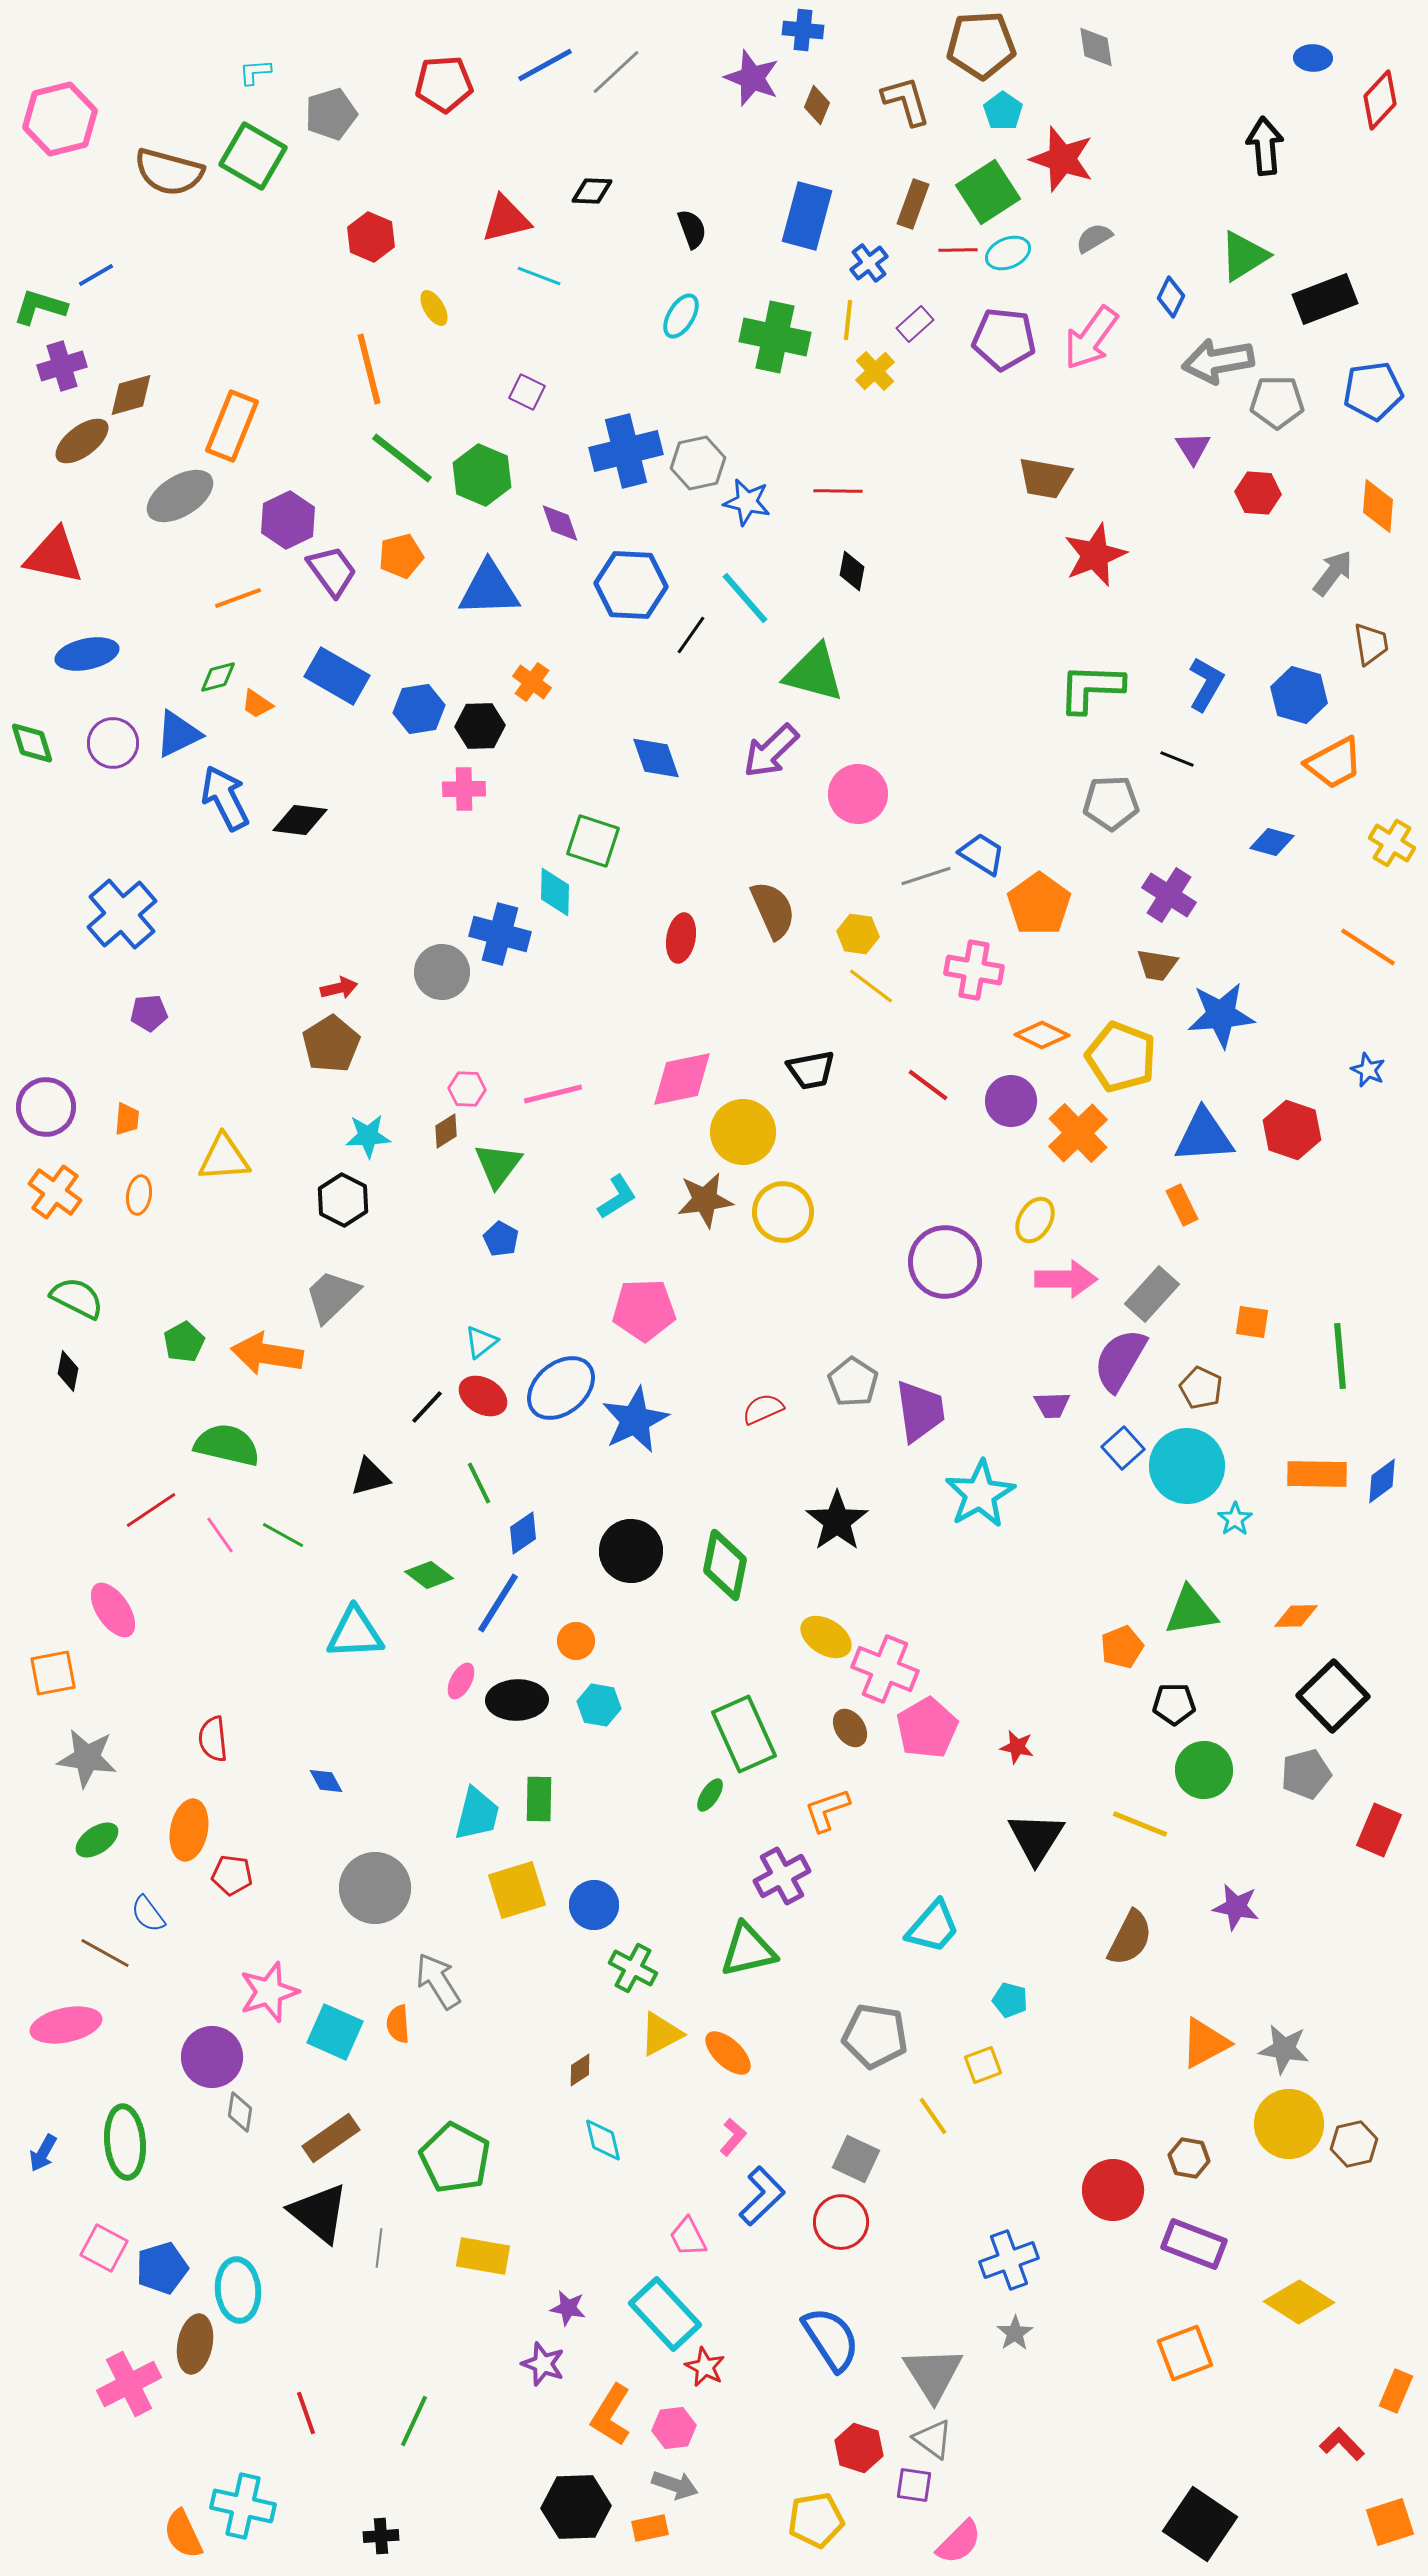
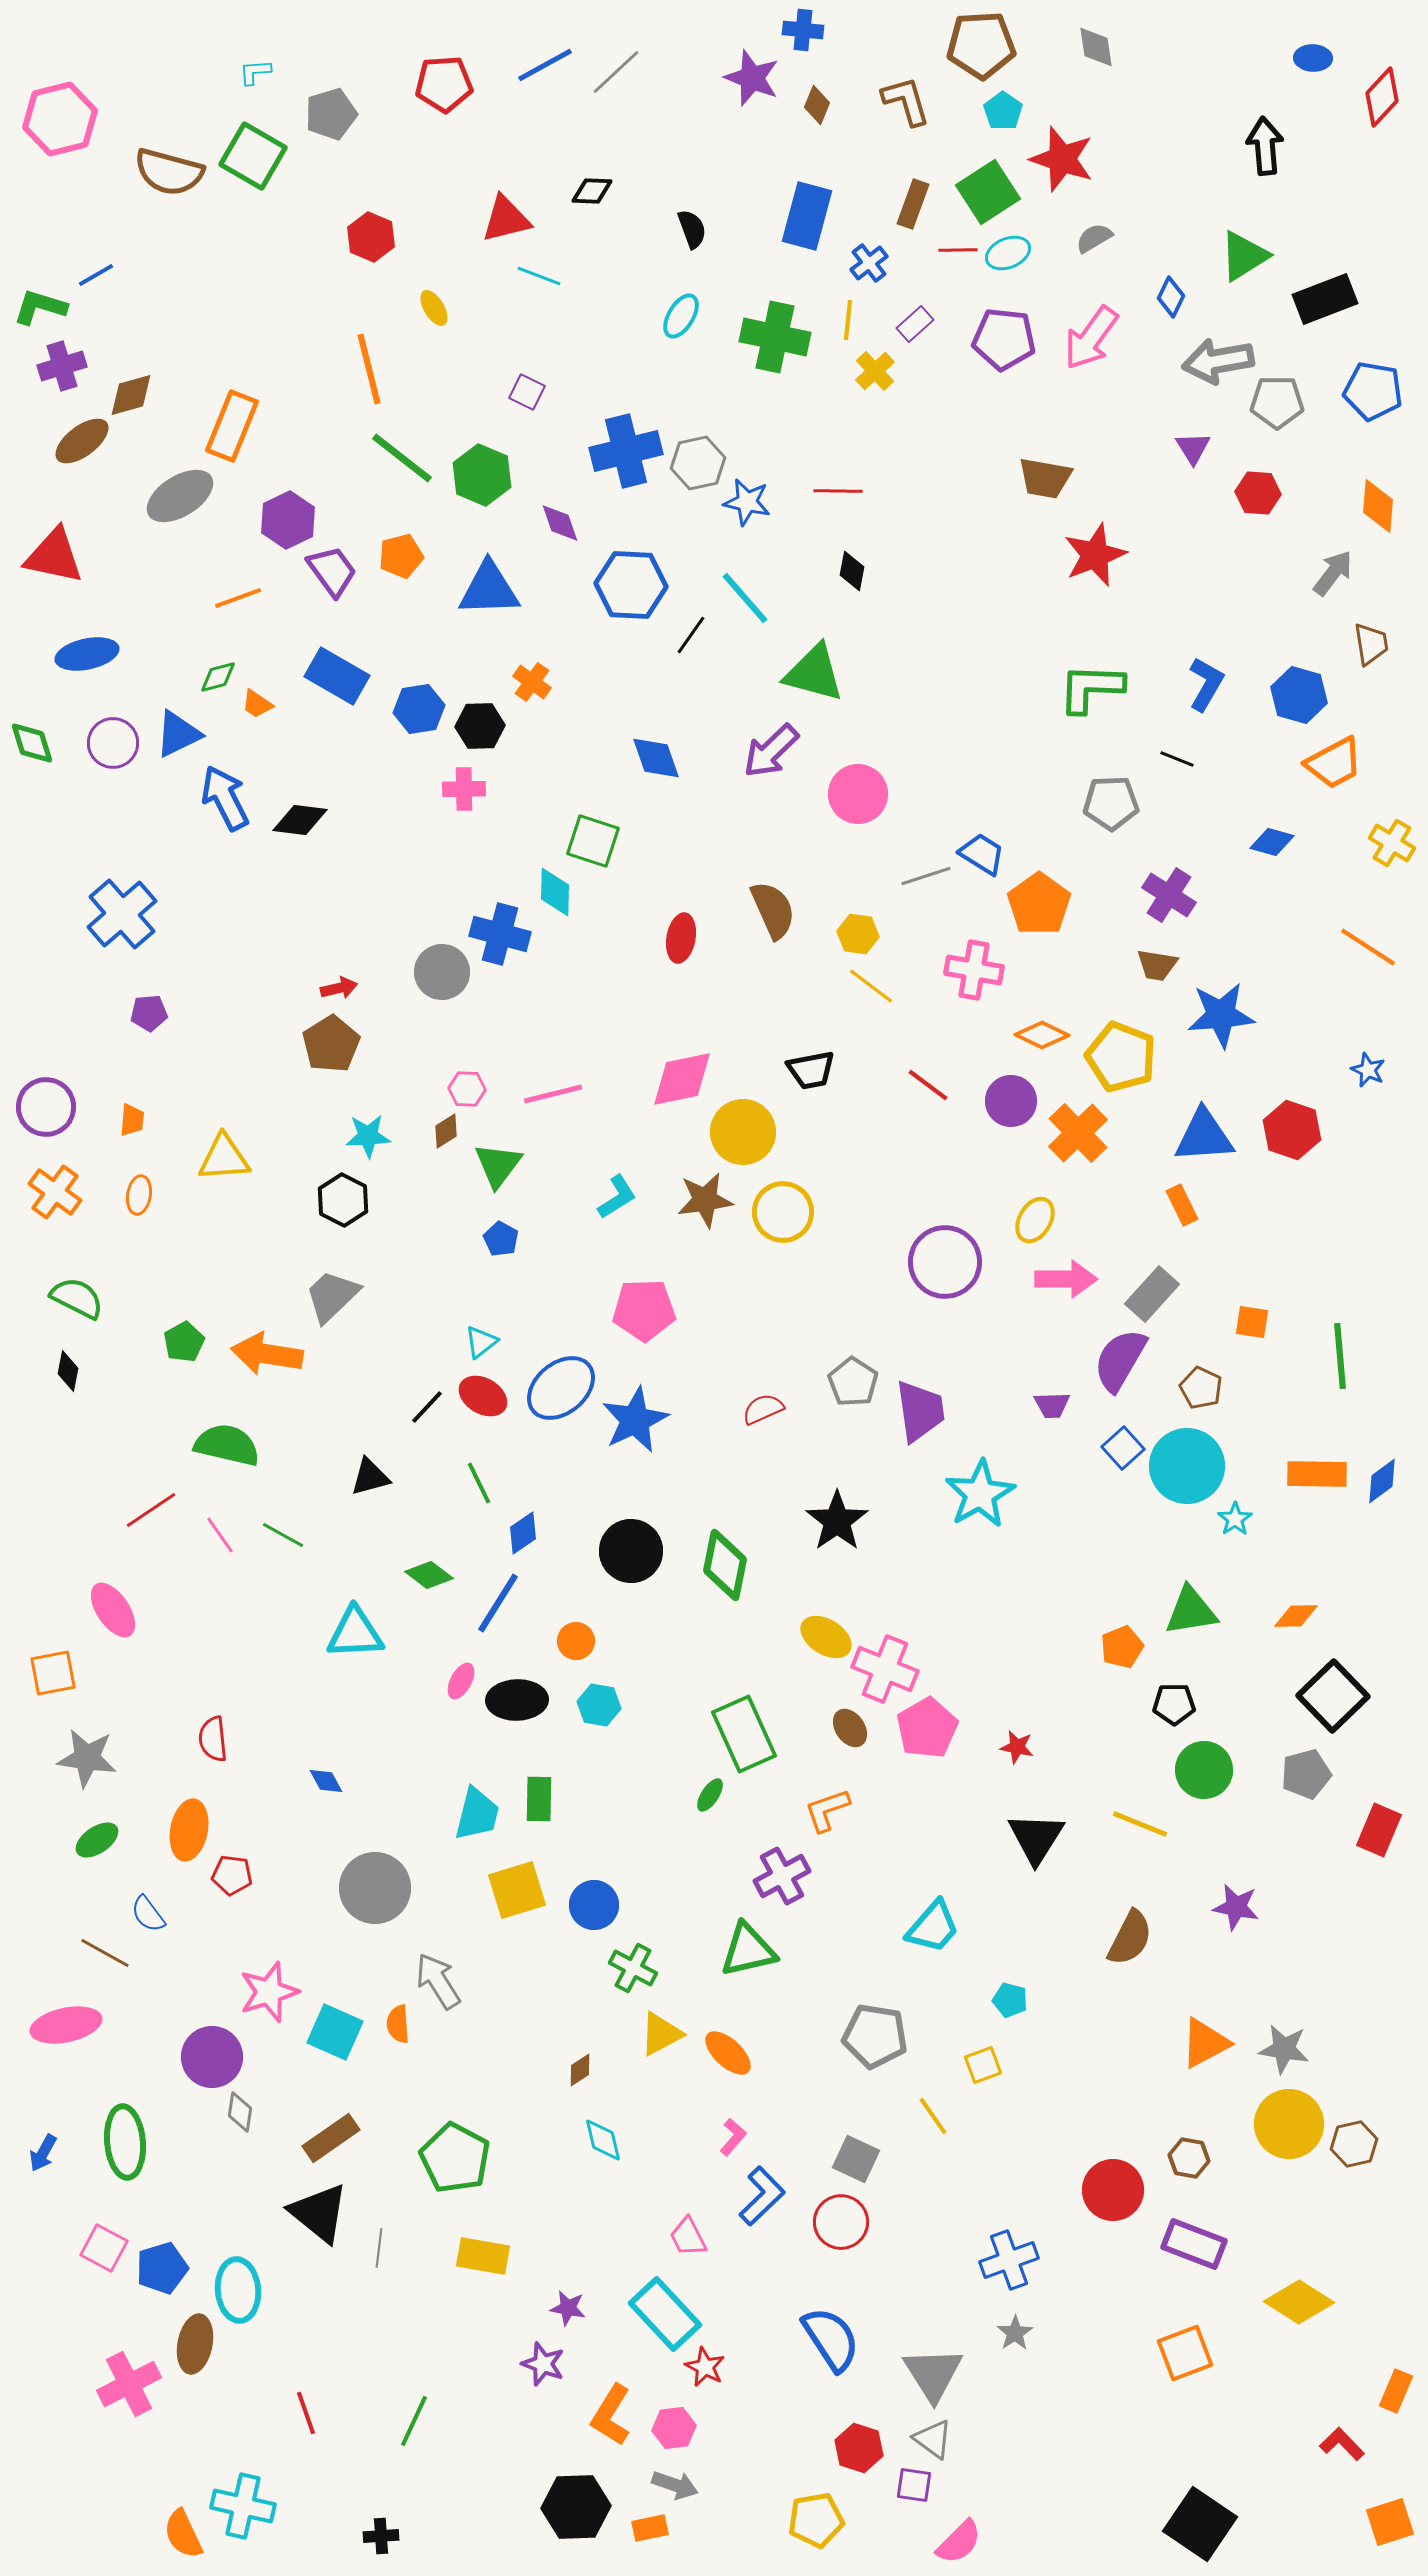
red diamond at (1380, 100): moved 2 px right, 3 px up
blue pentagon at (1373, 391): rotated 18 degrees clockwise
orange trapezoid at (127, 1119): moved 5 px right, 1 px down
